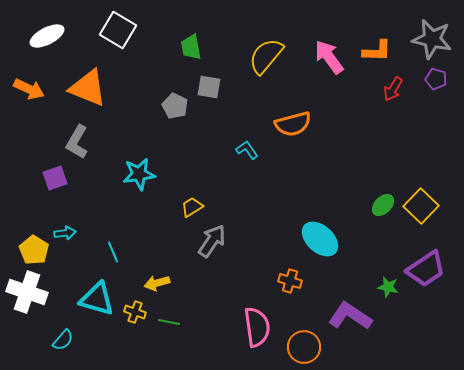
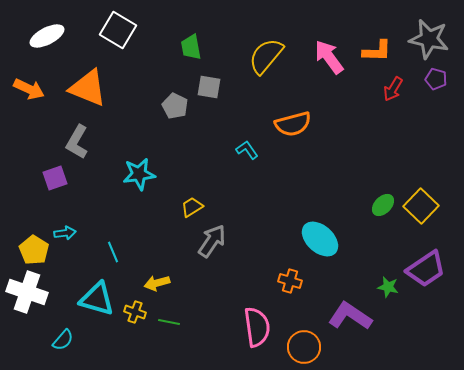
gray star: moved 3 px left
